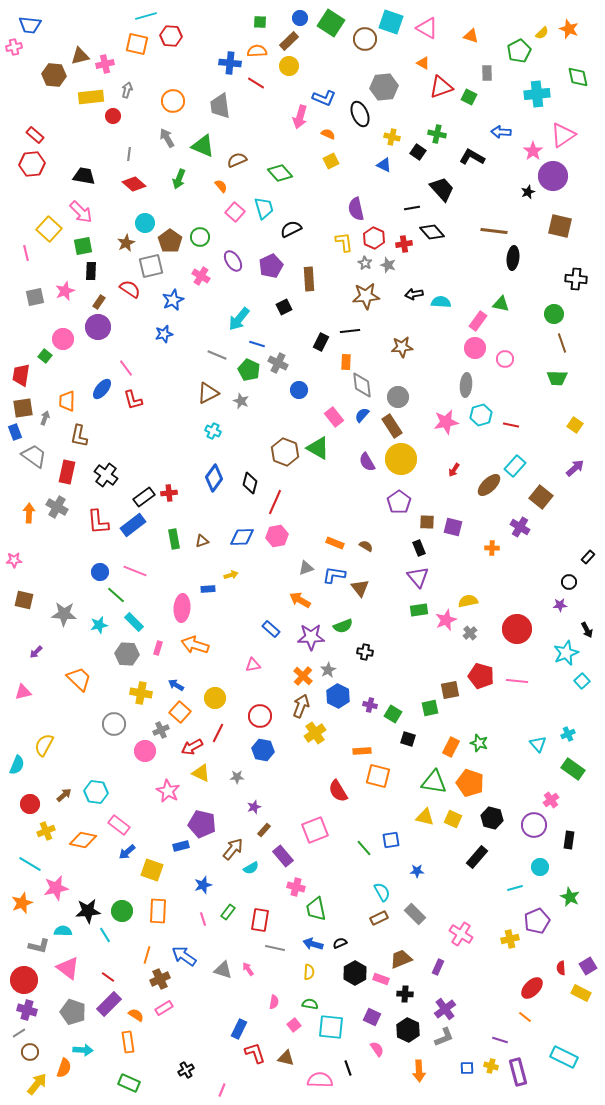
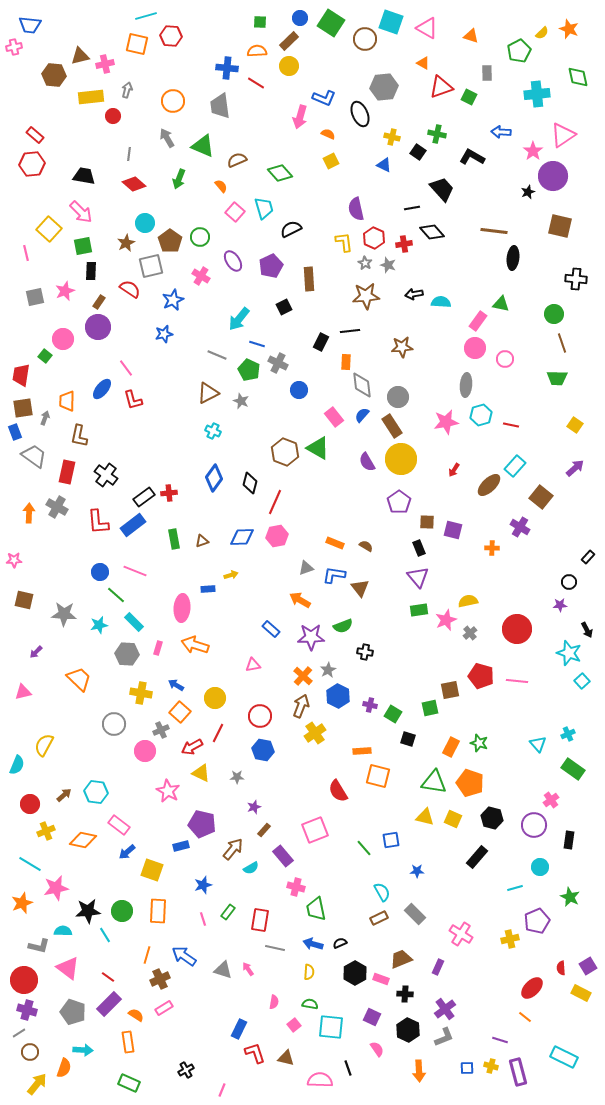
blue cross at (230, 63): moved 3 px left, 5 px down
purple square at (453, 527): moved 3 px down
cyan star at (566, 653): moved 3 px right; rotated 30 degrees counterclockwise
